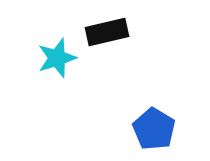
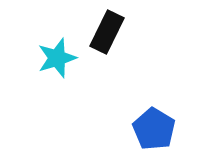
black rectangle: rotated 51 degrees counterclockwise
